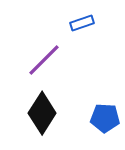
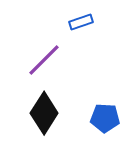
blue rectangle: moved 1 px left, 1 px up
black diamond: moved 2 px right
